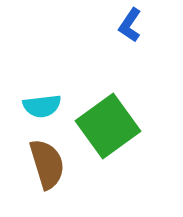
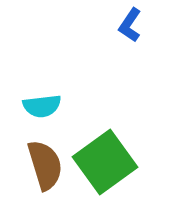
green square: moved 3 px left, 36 px down
brown semicircle: moved 2 px left, 1 px down
